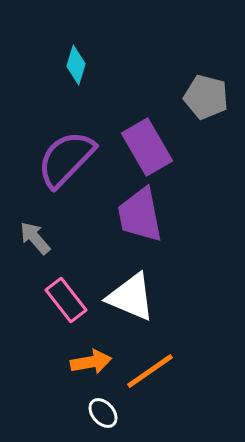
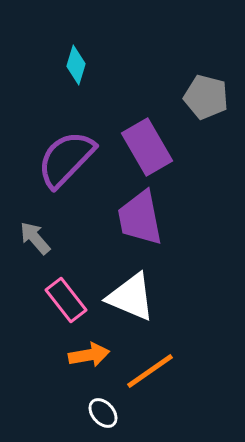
purple trapezoid: moved 3 px down
orange arrow: moved 2 px left, 7 px up
